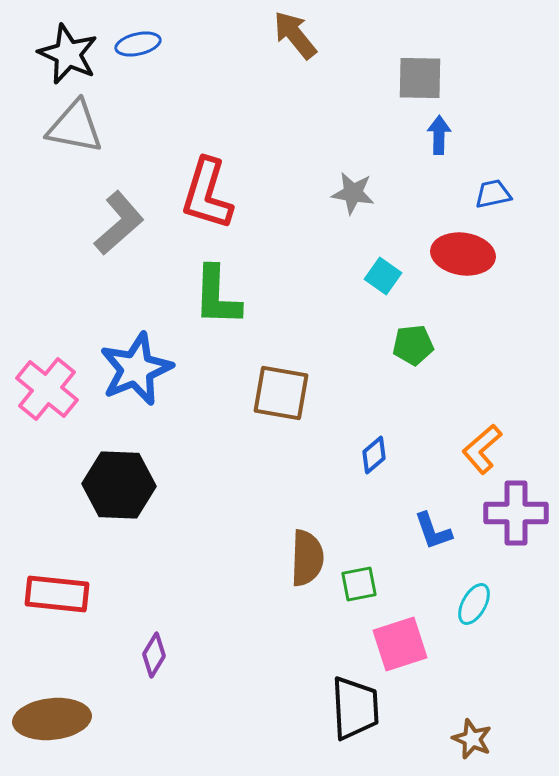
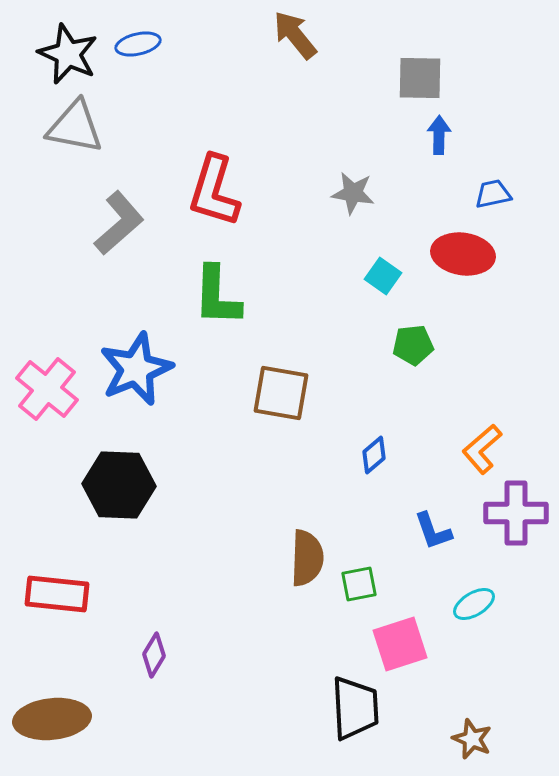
red L-shape: moved 7 px right, 3 px up
cyan ellipse: rotated 30 degrees clockwise
